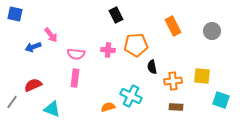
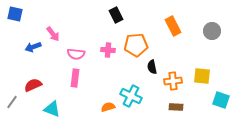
pink arrow: moved 2 px right, 1 px up
